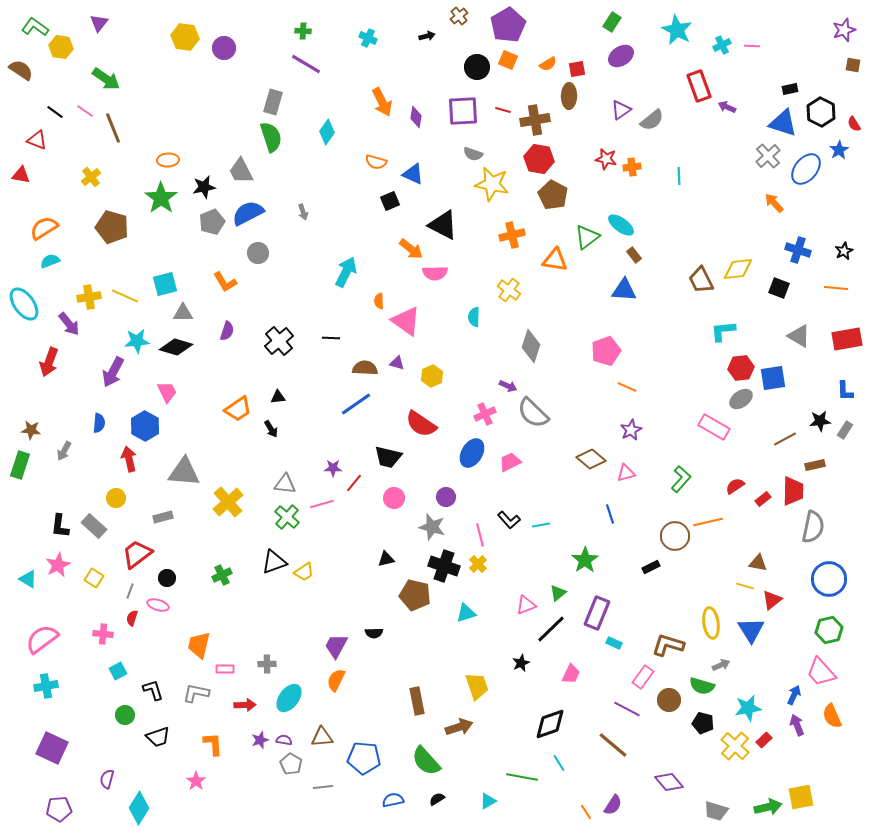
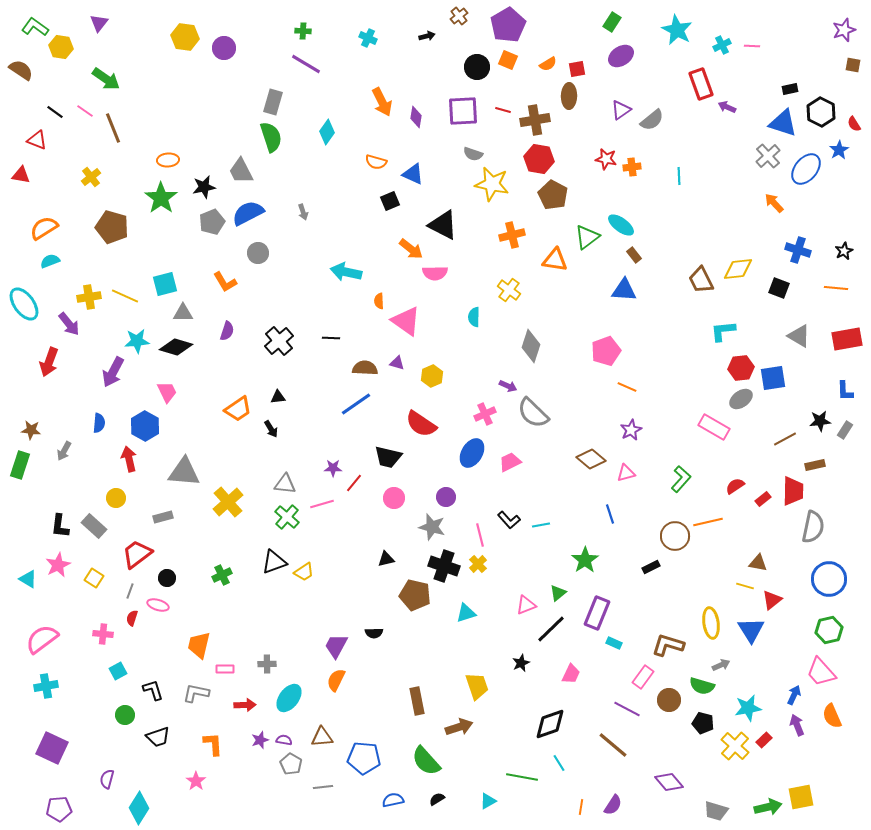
red rectangle at (699, 86): moved 2 px right, 2 px up
cyan arrow at (346, 272): rotated 104 degrees counterclockwise
orange line at (586, 812): moved 5 px left, 5 px up; rotated 42 degrees clockwise
